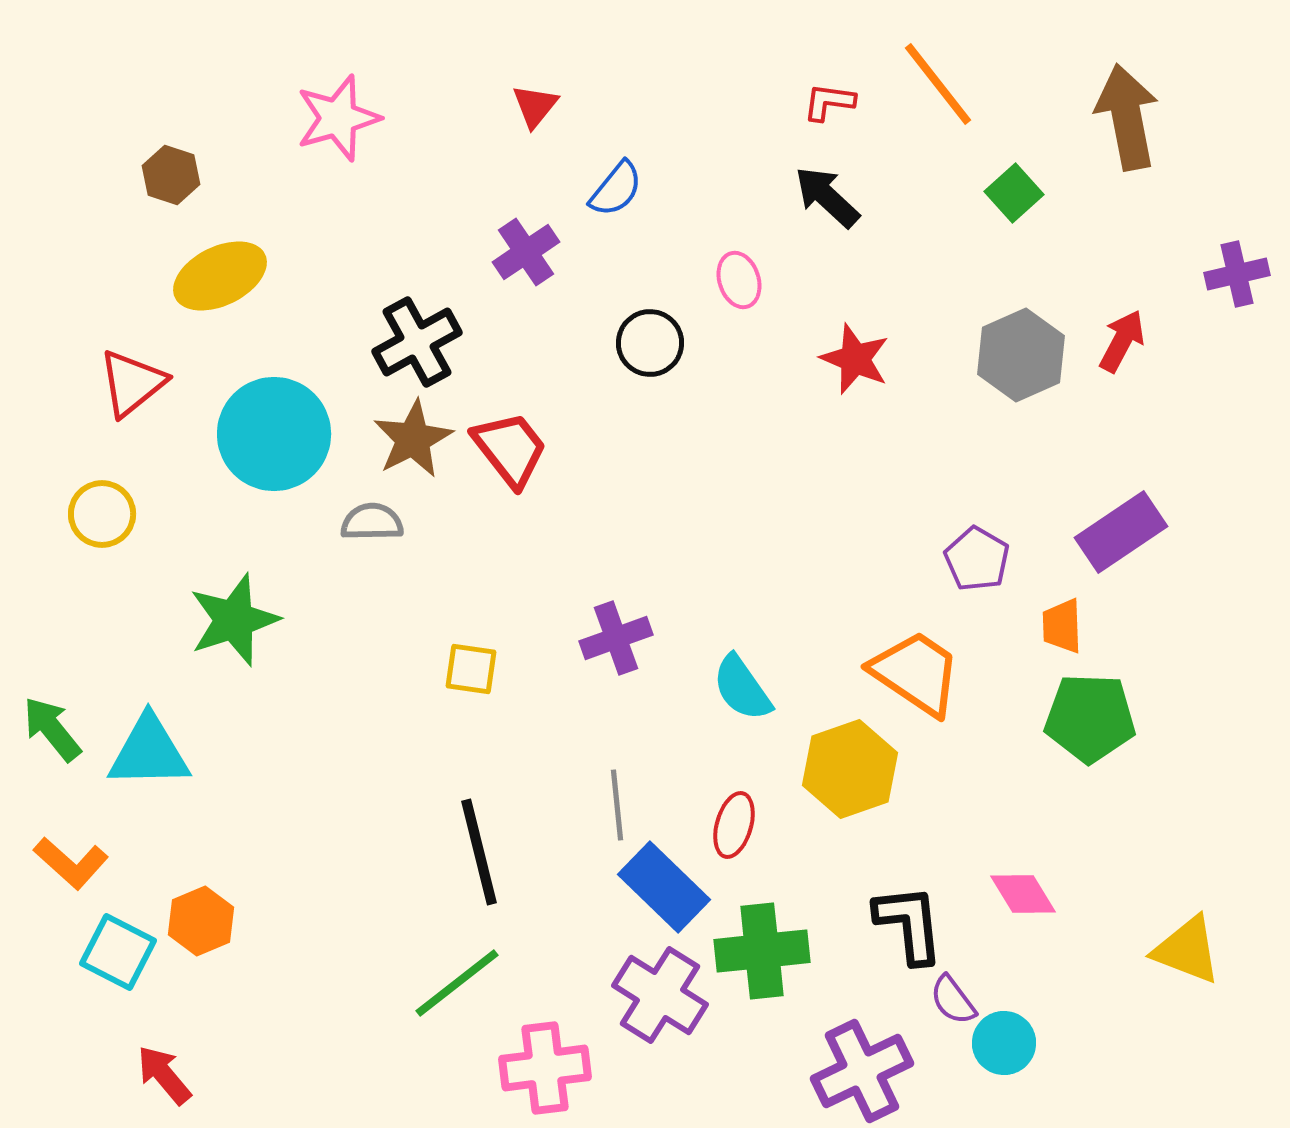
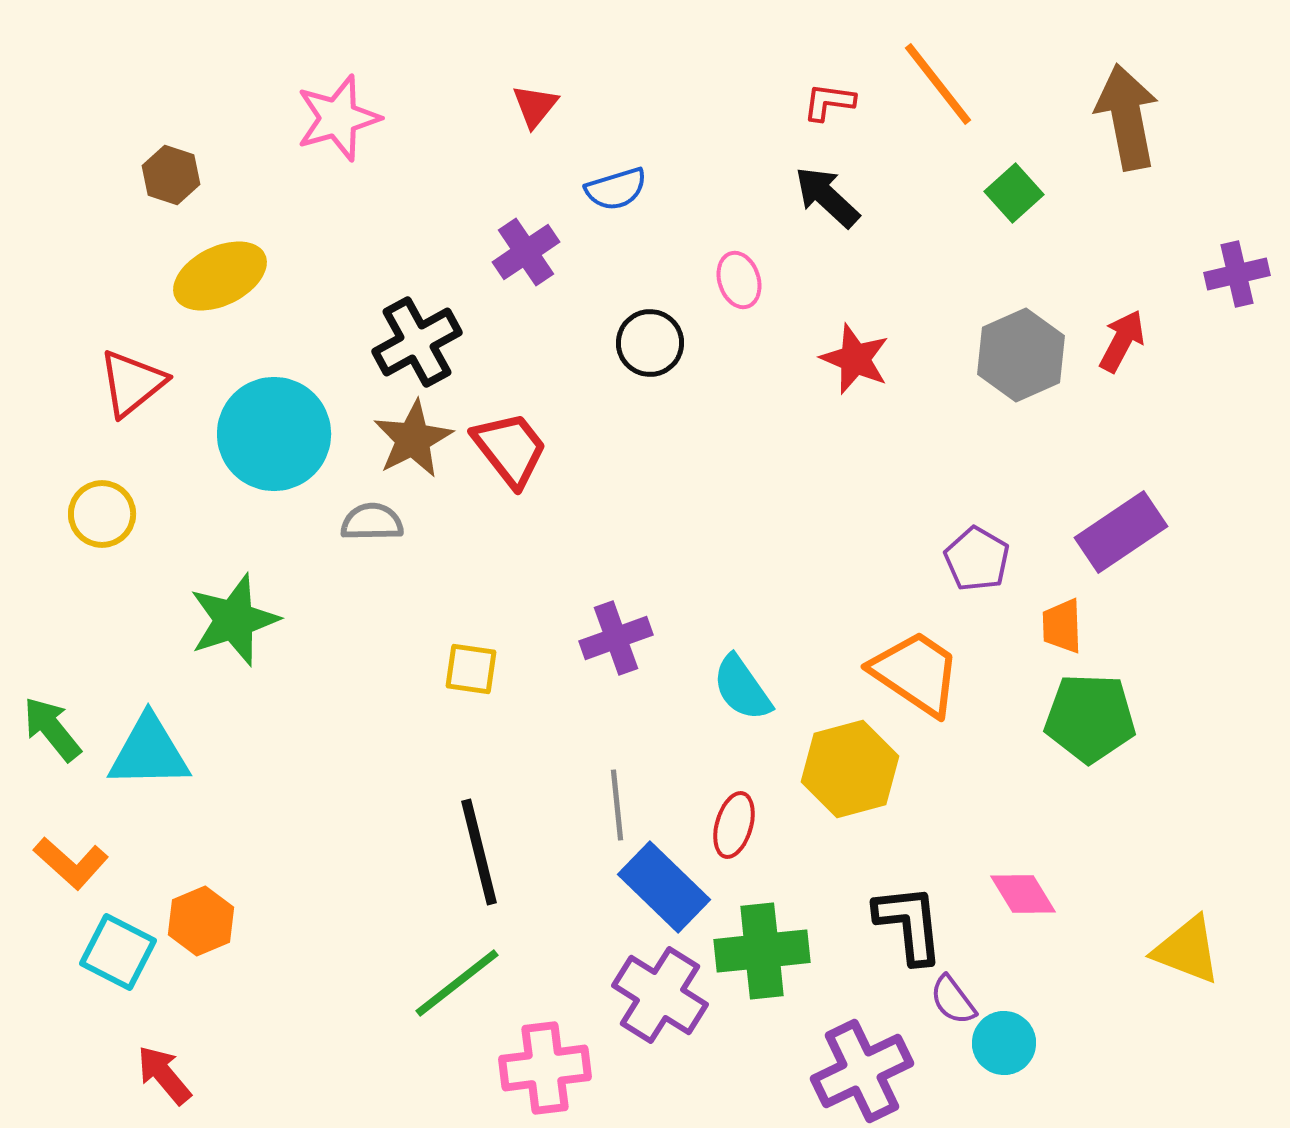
blue semicircle at (616, 189): rotated 34 degrees clockwise
yellow hexagon at (850, 769): rotated 4 degrees clockwise
